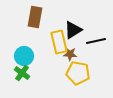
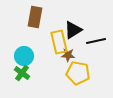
brown star: moved 2 px left, 1 px down
